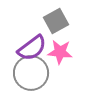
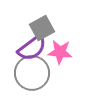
gray square: moved 14 px left, 7 px down
gray circle: moved 1 px right
